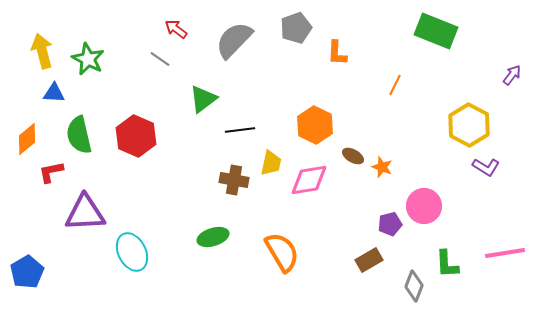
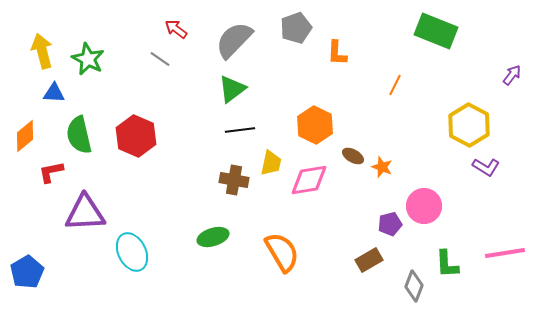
green triangle: moved 29 px right, 10 px up
orange diamond: moved 2 px left, 3 px up
